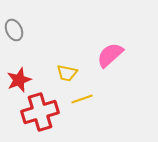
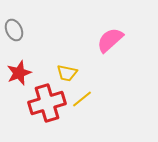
pink semicircle: moved 15 px up
red star: moved 7 px up
yellow line: rotated 20 degrees counterclockwise
red cross: moved 7 px right, 9 px up
